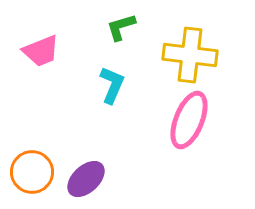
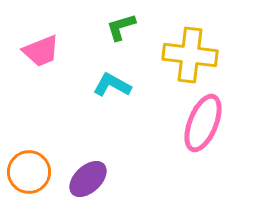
cyan L-shape: rotated 84 degrees counterclockwise
pink ellipse: moved 14 px right, 3 px down
orange circle: moved 3 px left
purple ellipse: moved 2 px right
